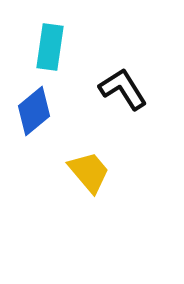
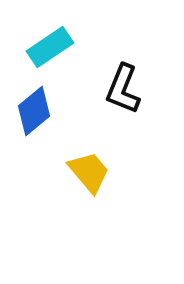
cyan rectangle: rotated 48 degrees clockwise
black L-shape: rotated 126 degrees counterclockwise
